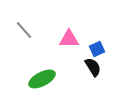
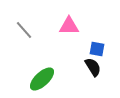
pink triangle: moved 13 px up
blue square: rotated 35 degrees clockwise
green ellipse: rotated 16 degrees counterclockwise
